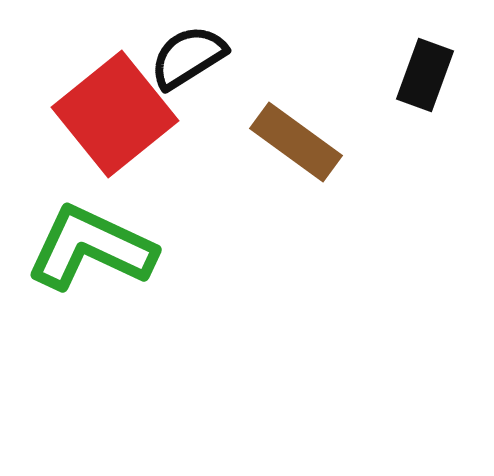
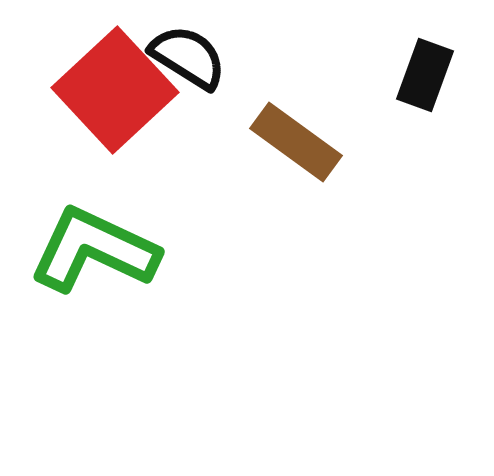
black semicircle: rotated 64 degrees clockwise
red square: moved 24 px up; rotated 4 degrees counterclockwise
green L-shape: moved 3 px right, 2 px down
